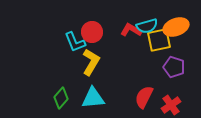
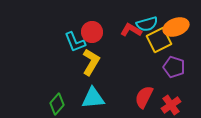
cyan semicircle: moved 2 px up
yellow square: rotated 15 degrees counterclockwise
green diamond: moved 4 px left, 6 px down
